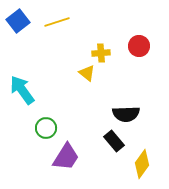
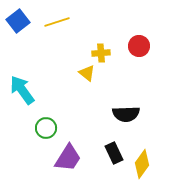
black rectangle: moved 12 px down; rotated 15 degrees clockwise
purple trapezoid: moved 2 px right, 1 px down
